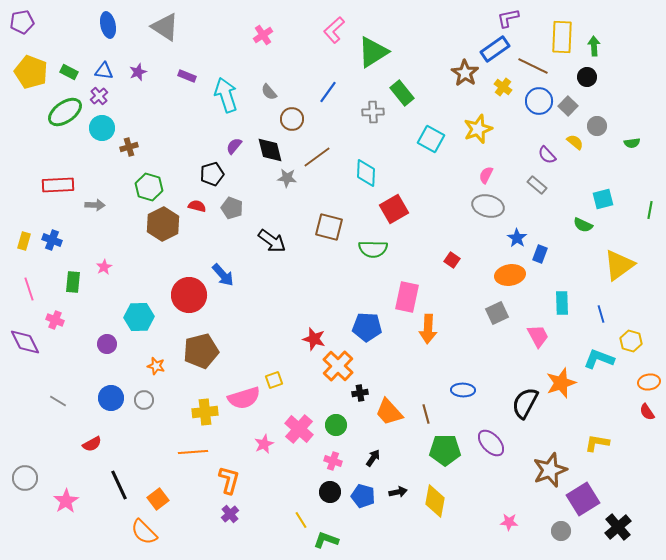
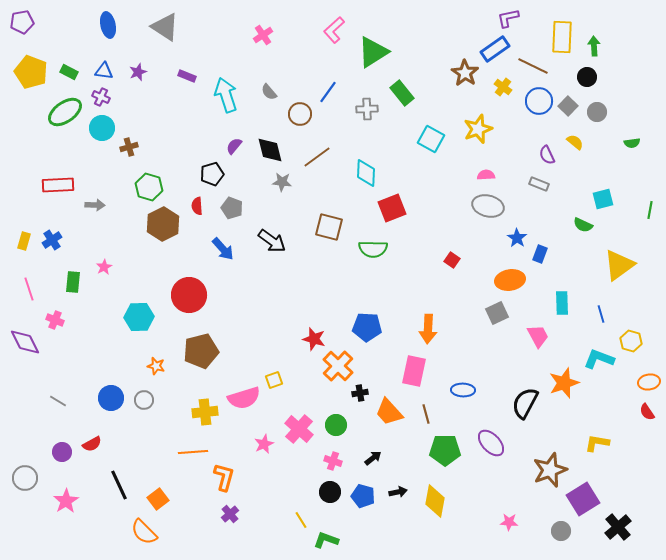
purple cross at (99, 96): moved 2 px right, 1 px down; rotated 24 degrees counterclockwise
gray cross at (373, 112): moved 6 px left, 3 px up
brown circle at (292, 119): moved 8 px right, 5 px up
gray circle at (597, 126): moved 14 px up
purple semicircle at (547, 155): rotated 18 degrees clockwise
pink semicircle at (486, 175): rotated 60 degrees clockwise
gray star at (287, 178): moved 5 px left, 4 px down
gray rectangle at (537, 185): moved 2 px right, 1 px up; rotated 18 degrees counterclockwise
red semicircle at (197, 206): rotated 108 degrees counterclockwise
red square at (394, 209): moved 2 px left, 1 px up; rotated 8 degrees clockwise
blue cross at (52, 240): rotated 36 degrees clockwise
blue arrow at (223, 275): moved 26 px up
orange ellipse at (510, 275): moved 5 px down
pink rectangle at (407, 297): moved 7 px right, 74 px down
purple circle at (107, 344): moved 45 px left, 108 px down
orange star at (561, 383): moved 3 px right
black arrow at (373, 458): rotated 18 degrees clockwise
orange L-shape at (229, 480): moved 5 px left, 3 px up
